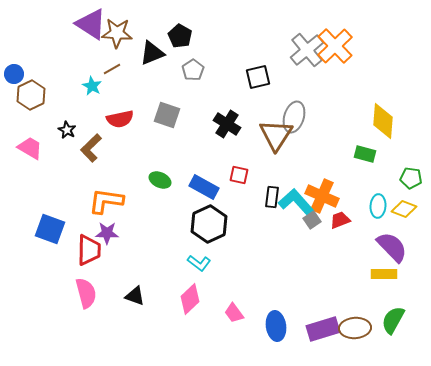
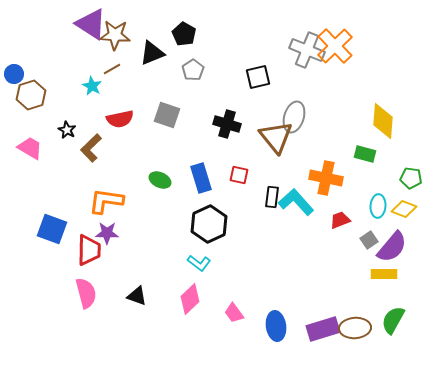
brown star at (117, 33): moved 2 px left, 2 px down
black pentagon at (180, 36): moved 4 px right, 2 px up
gray cross at (307, 50): rotated 28 degrees counterclockwise
brown hexagon at (31, 95): rotated 8 degrees clockwise
black cross at (227, 124): rotated 16 degrees counterclockwise
brown triangle at (276, 135): moved 2 px down; rotated 12 degrees counterclockwise
blue rectangle at (204, 187): moved 3 px left, 9 px up; rotated 44 degrees clockwise
orange cross at (322, 196): moved 4 px right, 18 px up; rotated 12 degrees counterclockwise
gray square at (312, 220): moved 57 px right, 20 px down
blue square at (50, 229): moved 2 px right
purple semicircle at (392, 247): rotated 84 degrees clockwise
black triangle at (135, 296): moved 2 px right
